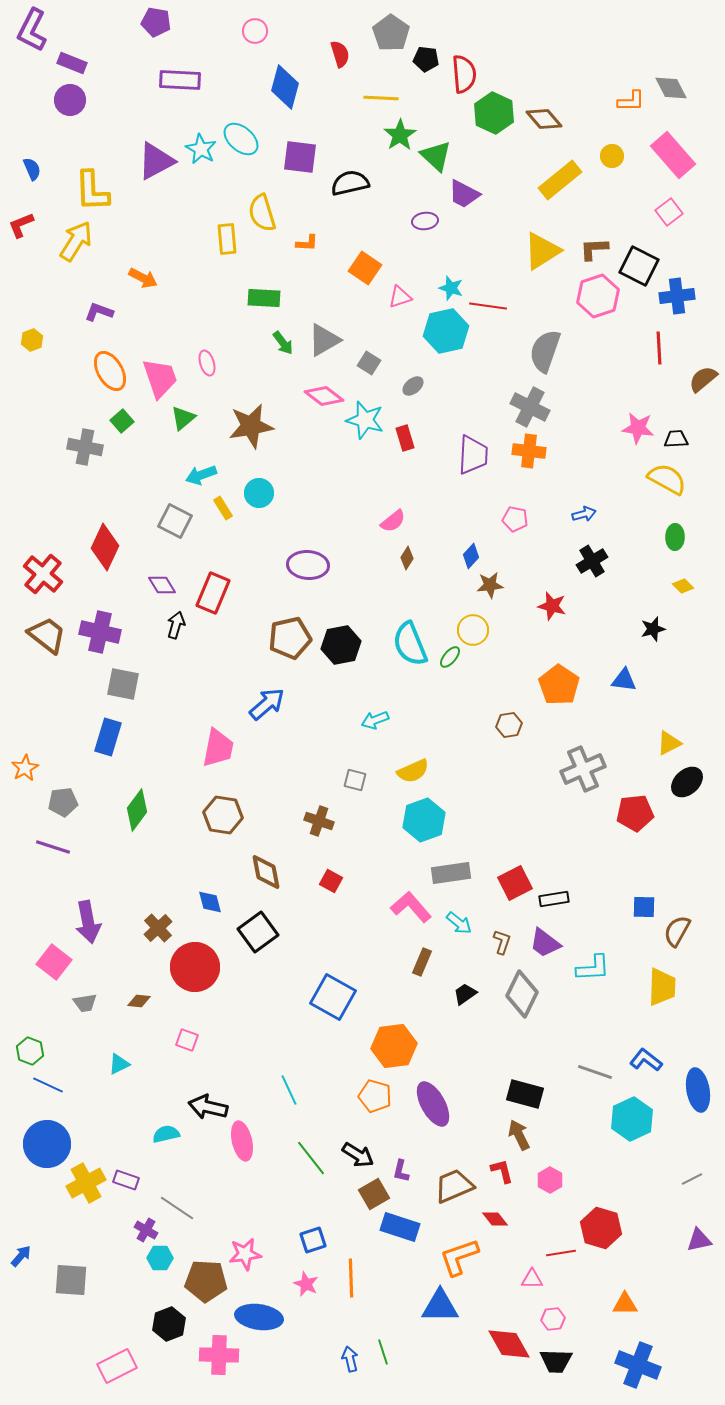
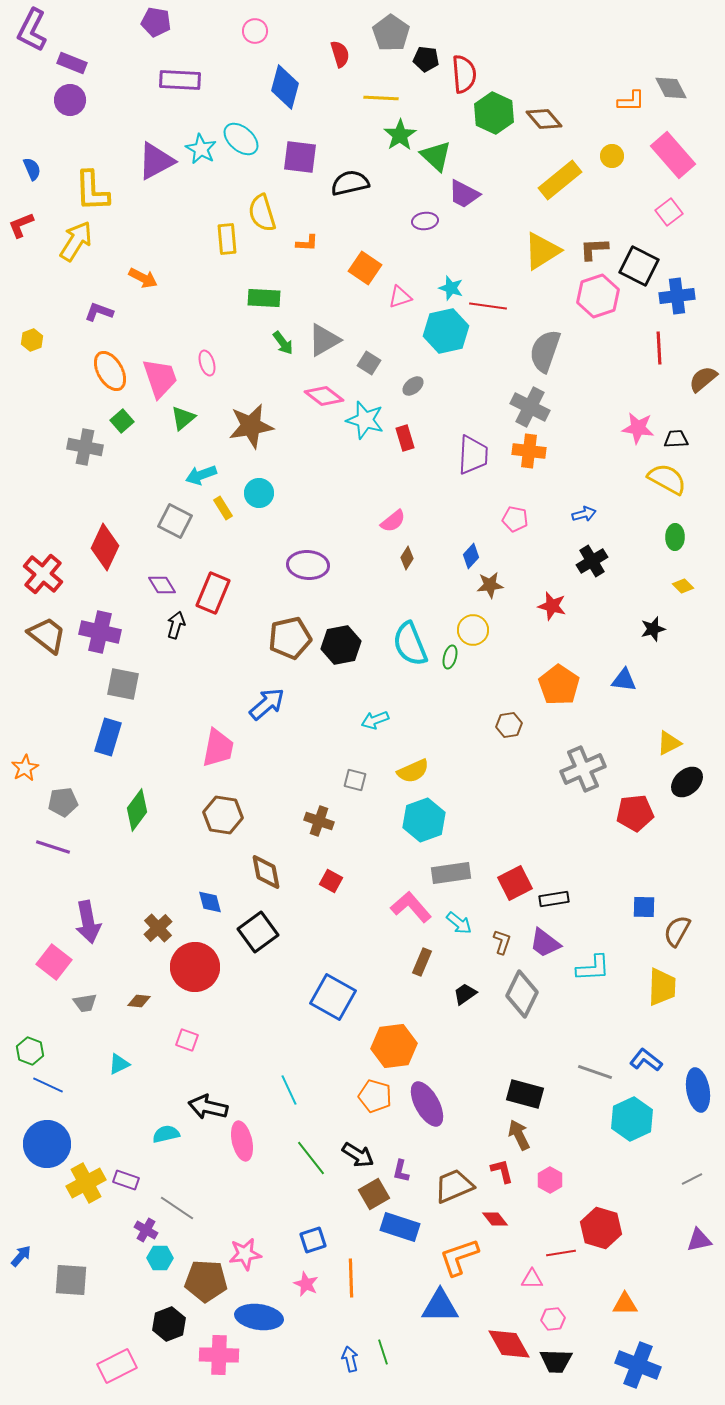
green ellipse at (450, 657): rotated 25 degrees counterclockwise
purple ellipse at (433, 1104): moved 6 px left
